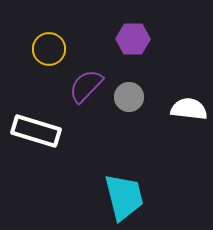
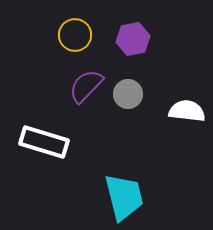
purple hexagon: rotated 12 degrees counterclockwise
yellow circle: moved 26 px right, 14 px up
gray circle: moved 1 px left, 3 px up
white semicircle: moved 2 px left, 2 px down
white rectangle: moved 8 px right, 11 px down
